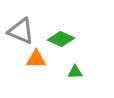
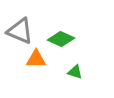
gray triangle: moved 1 px left
green triangle: rotated 21 degrees clockwise
